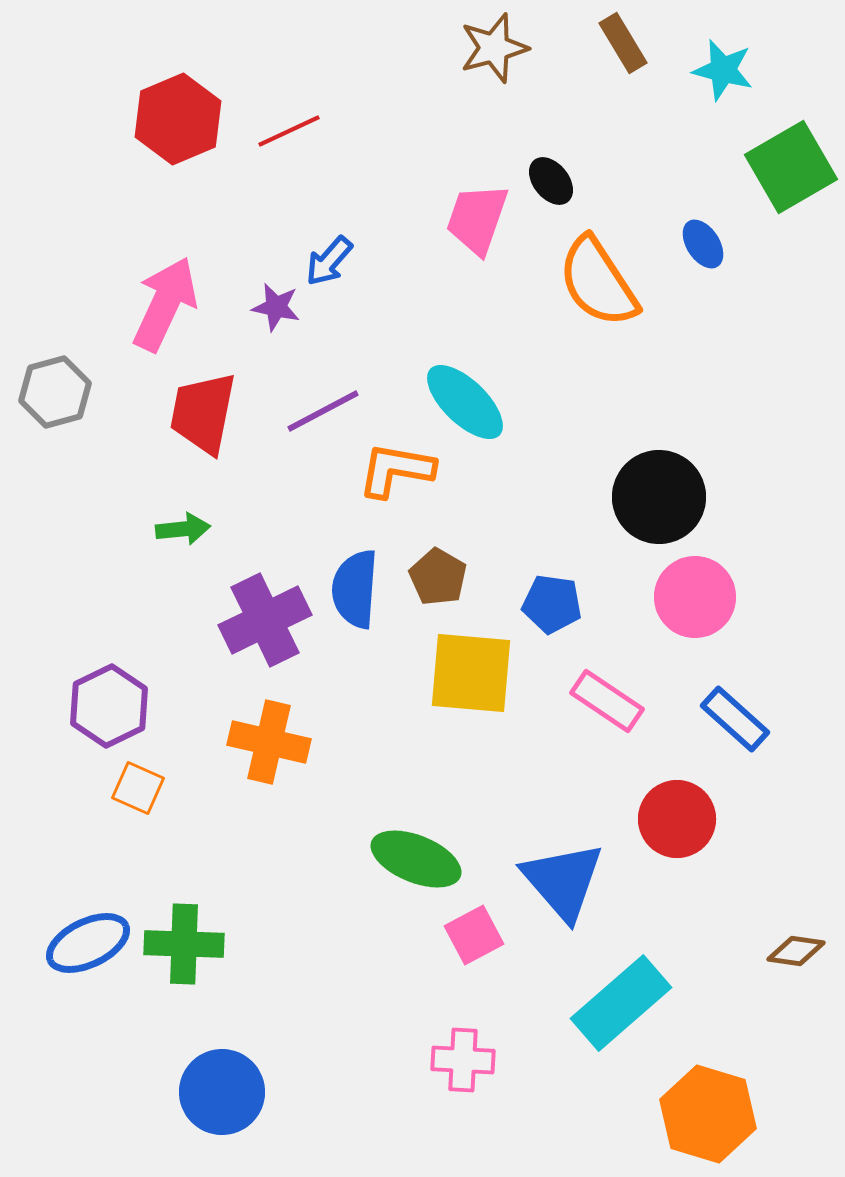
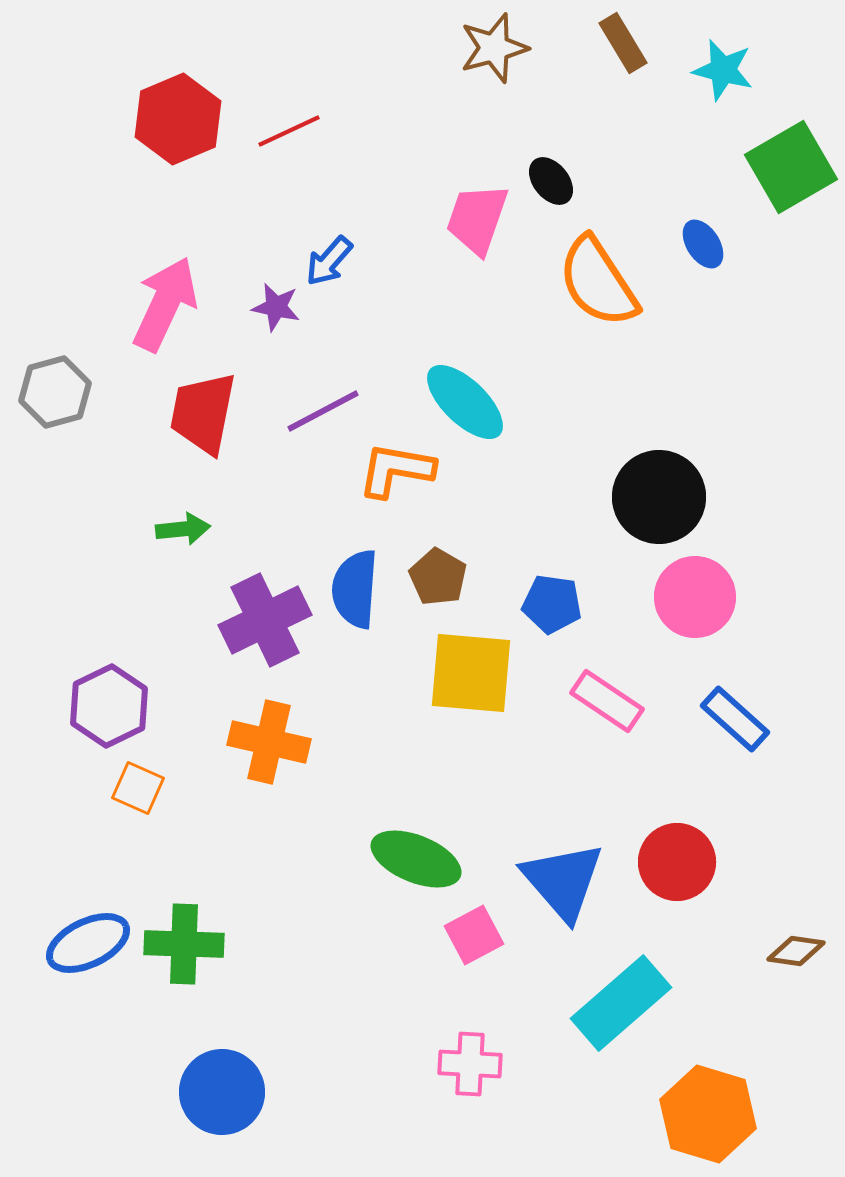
red circle at (677, 819): moved 43 px down
pink cross at (463, 1060): moved 7 px right, 4 px down
